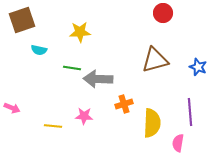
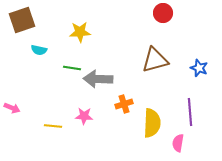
blue star: moved 1 px right, 1 px down
